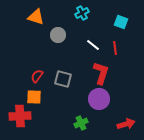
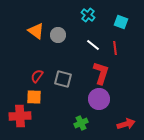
cyan cross: moved 6 px right, 2 px down; rotated 24 degrees counterclockwise
orange triangle: moved 14 px down; rotated 18 degrees clockwise
